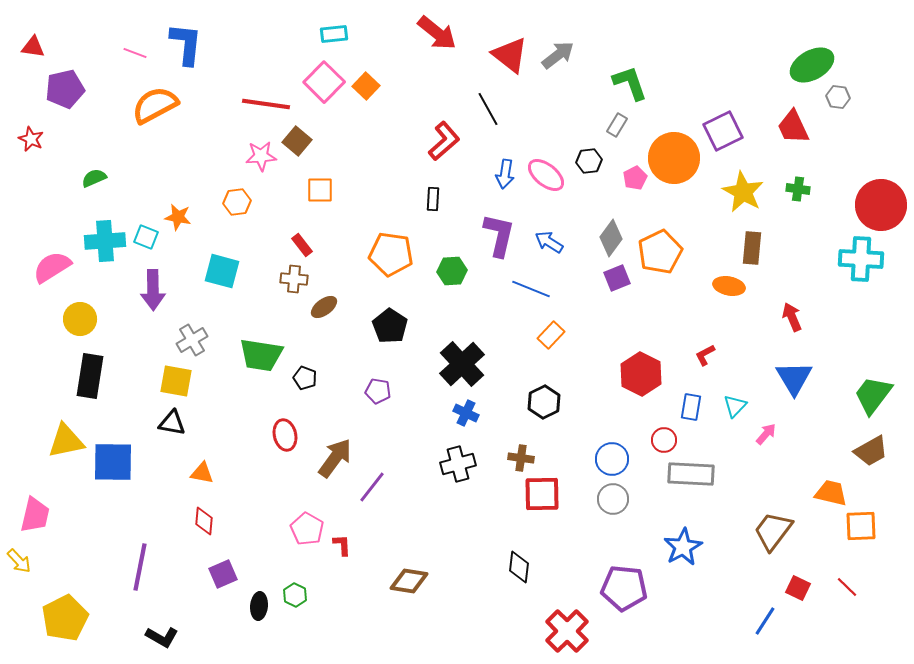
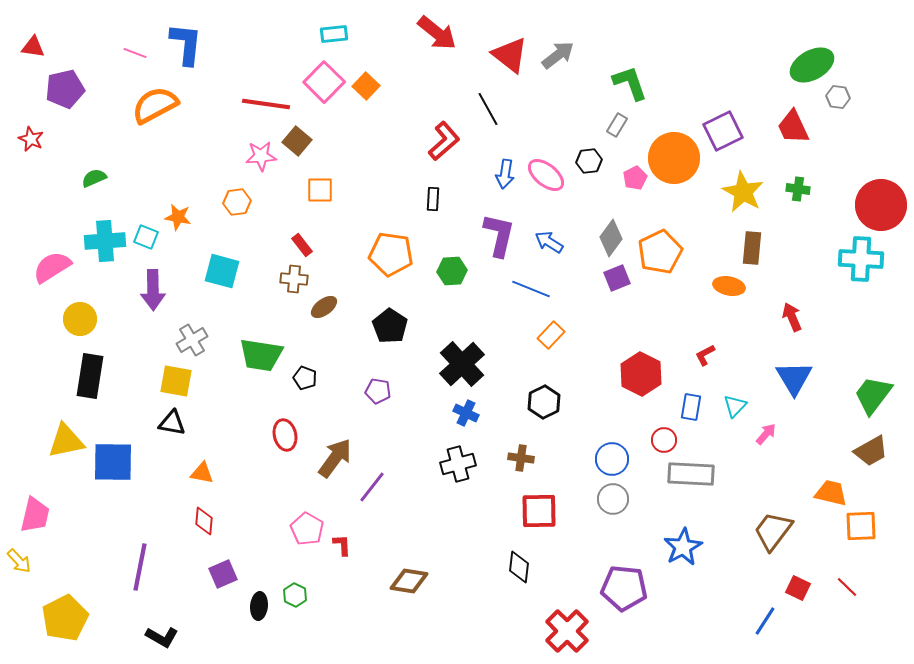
red square at (542, 494): moved 3 px left, 17 px down
